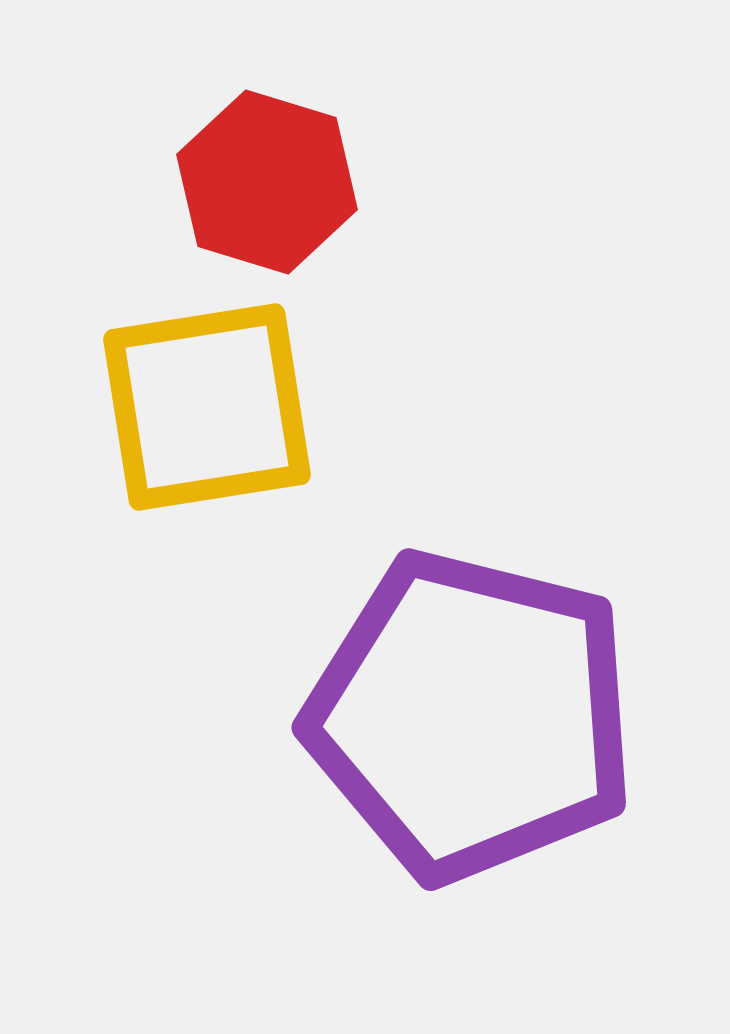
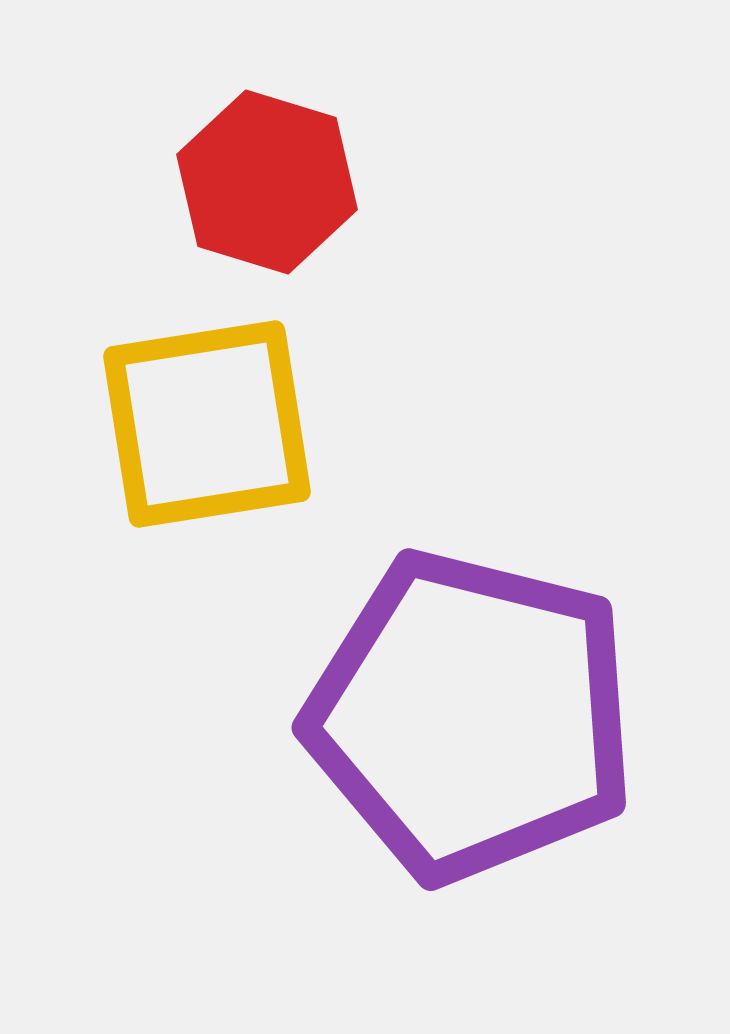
yellow square: moved 17 px down
